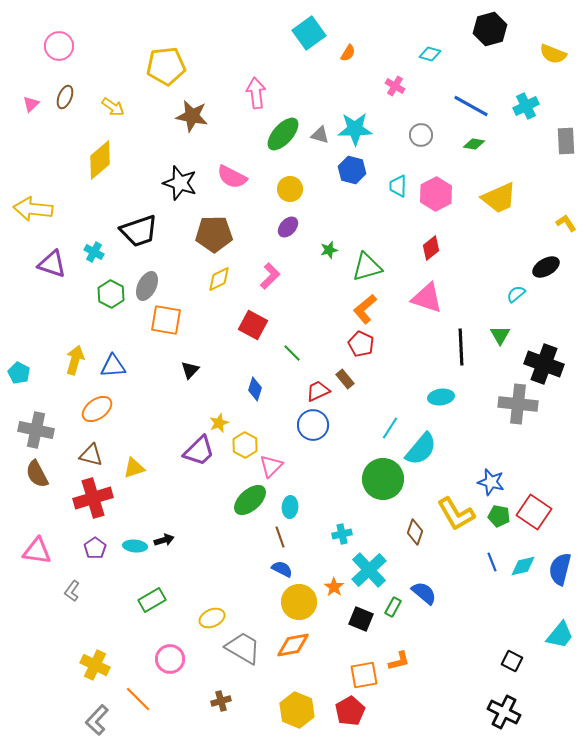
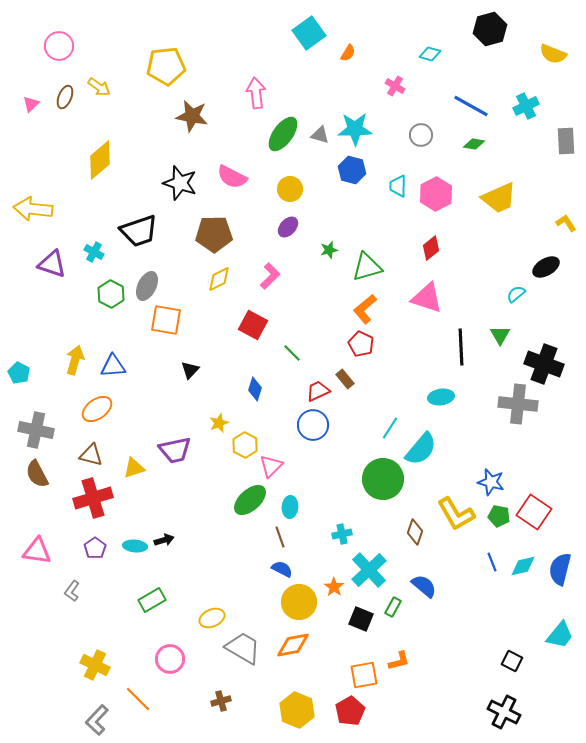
yellow arrow at (113, 107): moved 14 px left, 20 px up
green ellipse at (283, 134): rotated 6 degrees counterclockwise
purple trapezoid at (199, 451): moved 24 px left, 1 px up; rotated 32 degrees clockwise
blue semicircle at (424, 593): moved 7 px up
